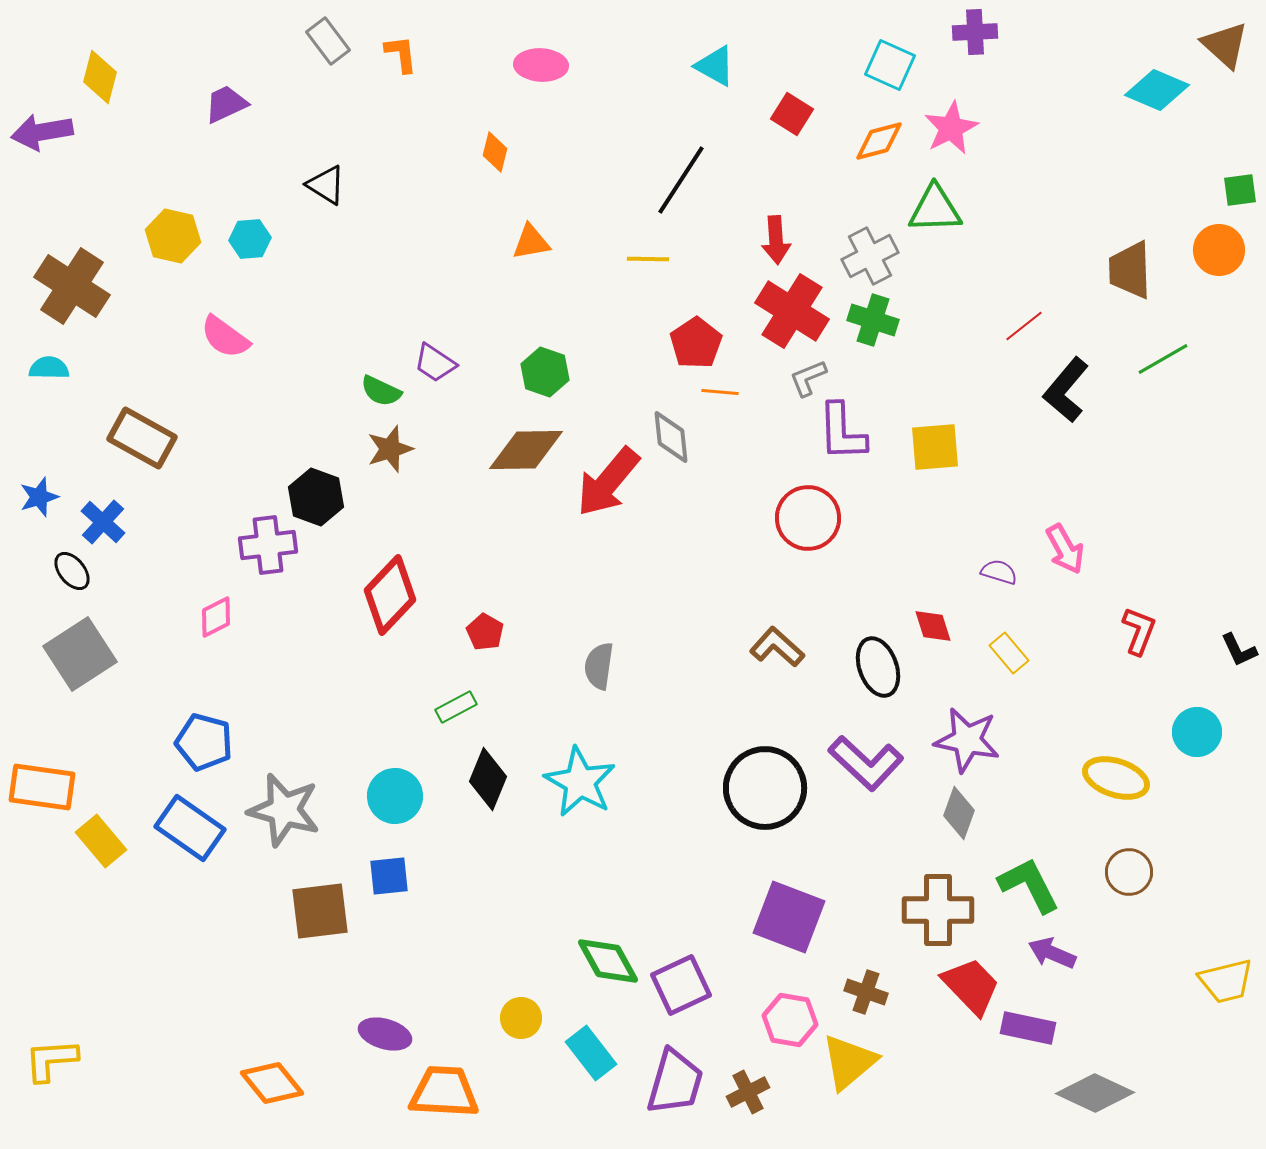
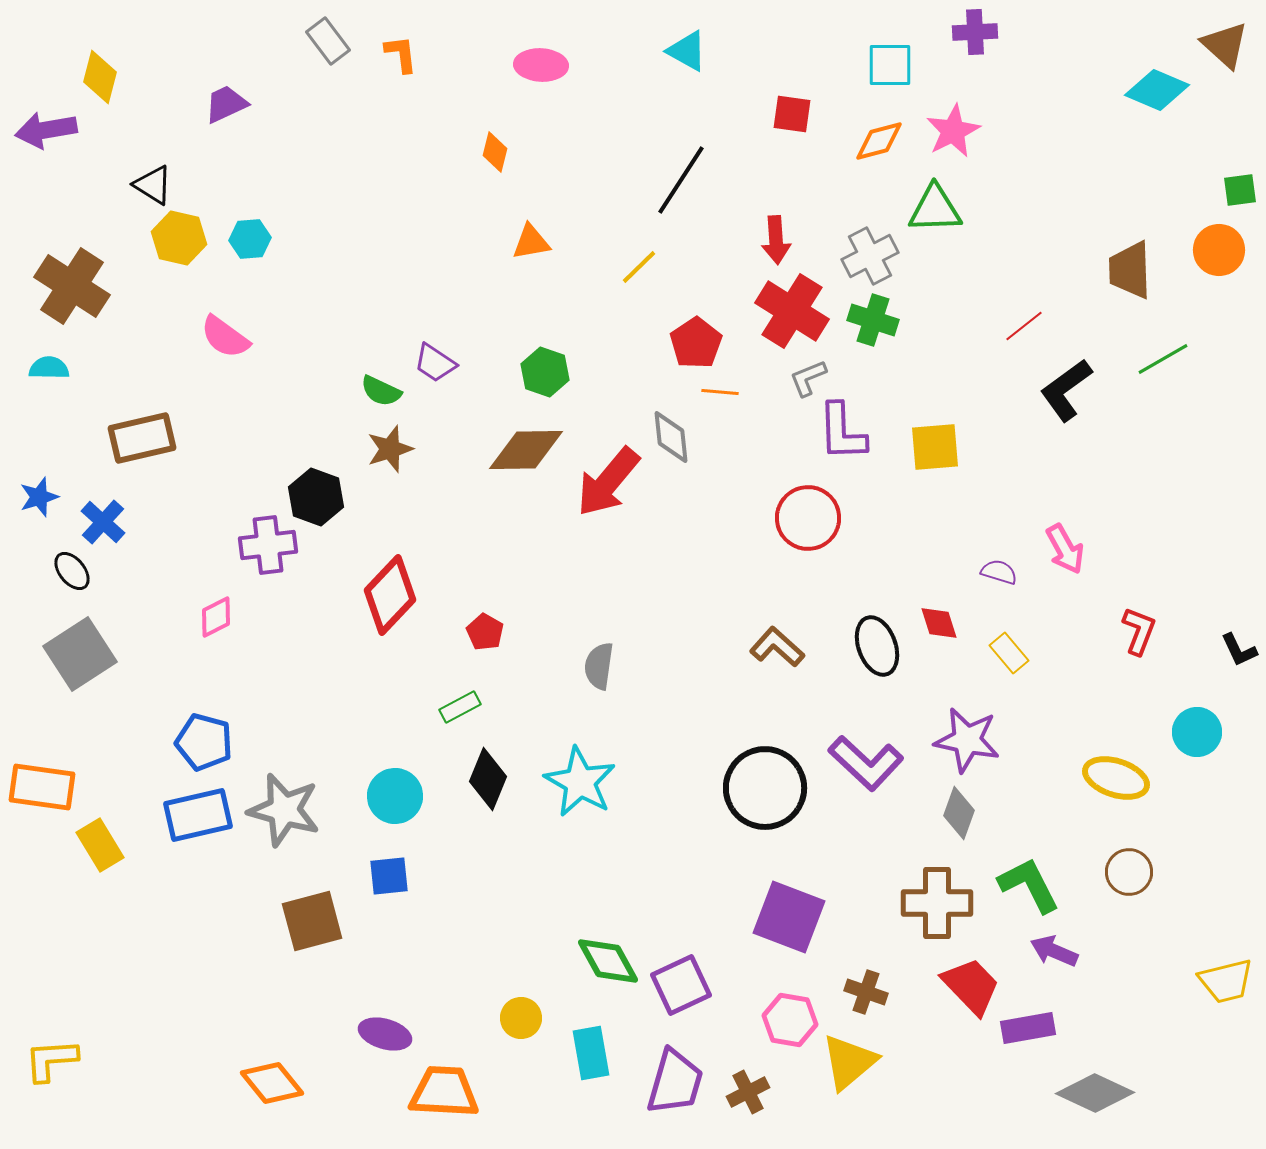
cyan square at (890, 65): rotated 24 degrees counterclockwise
cyan triangle at (715, 66): moved 28 px left, 15 px up
red square at (792, 114): rotated 24 degrees counterclockwise
pink star at (951, 128): moved 2 px right, 3 px down
purple arrow at (42, 132): moved 4 px right, 2 px up
black triangle at (326, 185): moved 173 px left
yellow hexagon at (173, 236): moved 6 px right, 2 px down
yellow line at (648, 259): moved 9 px left, 8 px down; rotated 45 degrees counterclockwise
black L-shape at (1066, 390): rotated 14 degrees clockwise
brown rectangle at (142, 438): rotated 42 degrees counterclockwise
red diamond at (933, 626): moved 6 px right, 3 px up
black ellipse at (878, 667): moved 1 px left, 21 px up
green rectangle at (456, 707): moved 4 px right
blue rectangle at (190, 828): moved 8 px right, 13 px up; rotated 48 degrees counterclockwise
yellow rectangle at (101, 841): moved 1 px left, 4 px down; rotated 9 degrees clockwise
brown cross at (938, 910): moved 1 px left, 7 px up
brown square at (320, 911): moved 8 px left, 10 px down; rotated 8 degrees counterclockwise
purple arrow at (1052, 953): moved 2 px right, 2 px up
purple rectangle at (1028, 1028): rotated 22 degrees counterclockwise
cyan rectangle at (591, 1053): rotated 28 degrees clockwise
